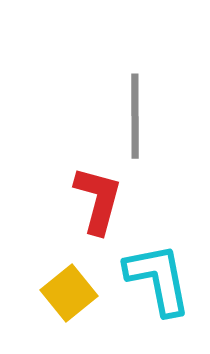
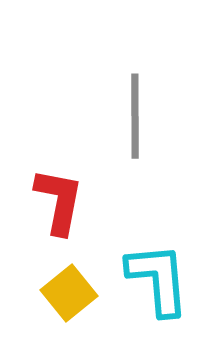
red L-shape: moved 39 px left, 1 px down; rotated 4 degrees counterclockwise
cyan L-shape: rotated 6 degrees clockwise
